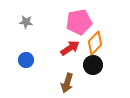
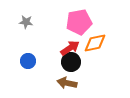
orange diamond: rotated 35 degrees clockwise
blue circle: moved 2 px right, 1 px down
black circle: moved 22 px left, 3 px up
brown arrow: rotated 84 degrees clockwise
